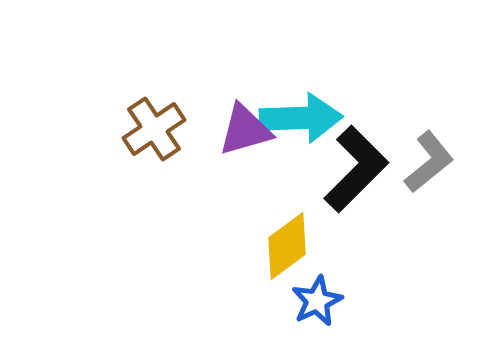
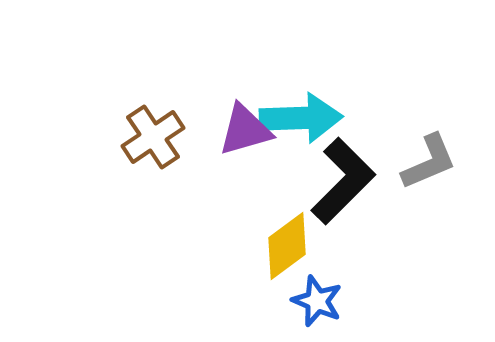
brown cross: moved 1 px left, 8 px down
gray L-shape: rotated 16 degrees clockwise
black L-shape: moved 13 px left, 12 px down
blue star: rotated 24 degrees counterclockwise
